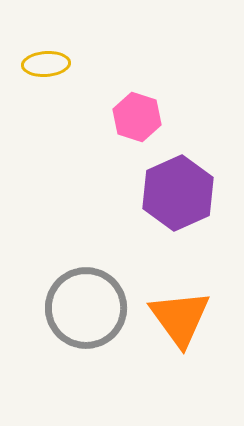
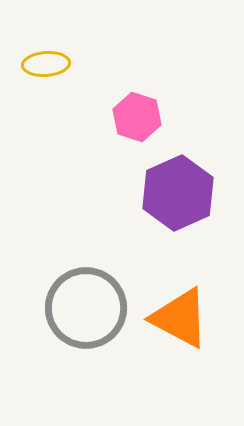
orange triangle: rotated 26 degrees counterclockwise
